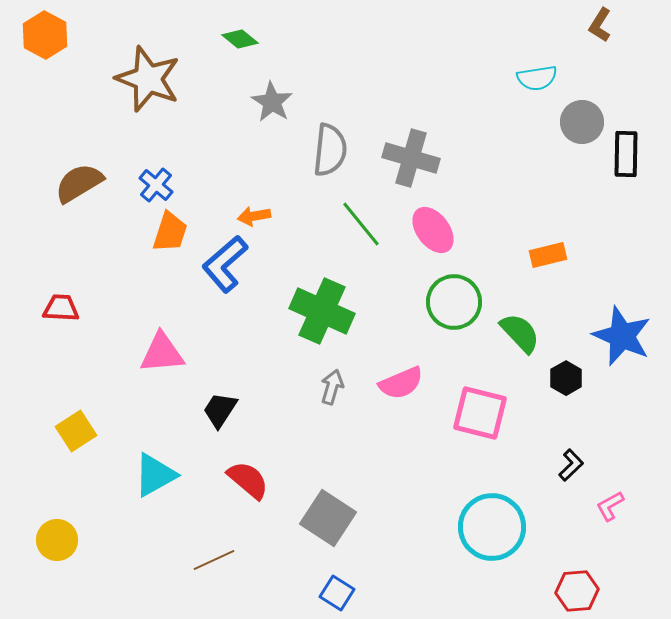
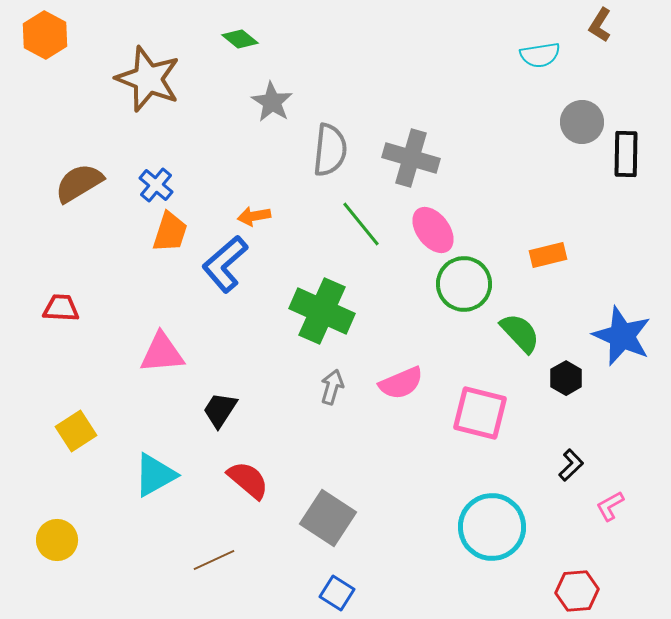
cyan semicircle: moved 3 px right, 23 px up
green circle: moved 10 px right, 18 px up
